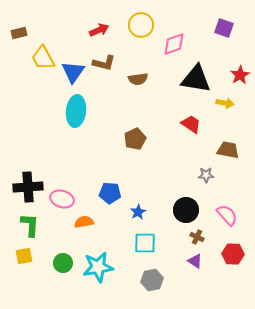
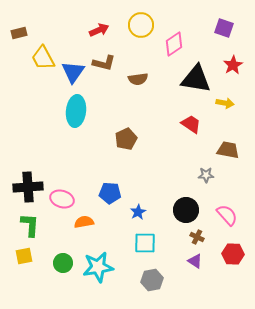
pink diamond: rotated 15 degrees counterclockwise
red star: moved 7 px left, 10 px up
brown pentagon: moved 9 px left
